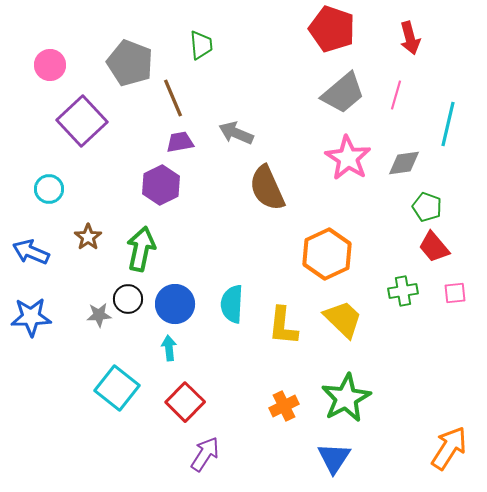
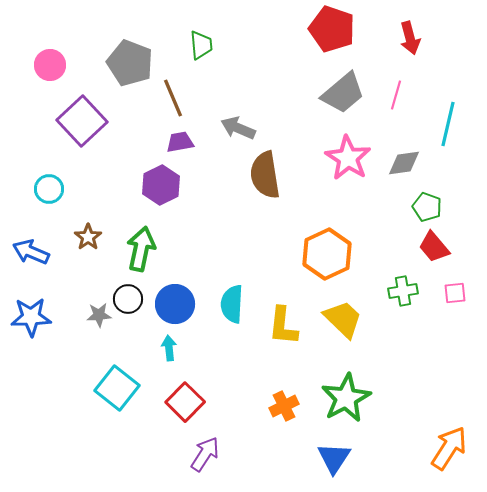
gray arrow: moved 2 px right, 5 px up
brown semicircle: moved 2 px left, 13 px up; rotated 15 degrees clockwise
